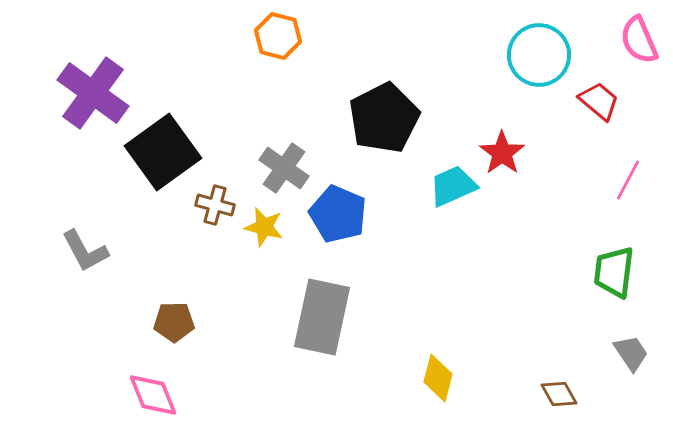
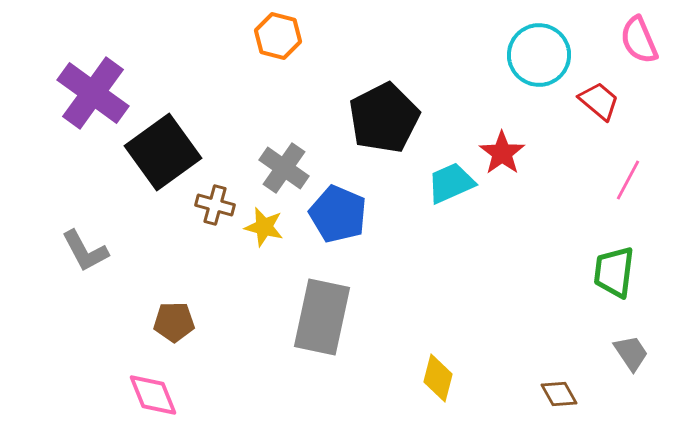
cyan trapezoid: moved 2 px left, 3 px up
